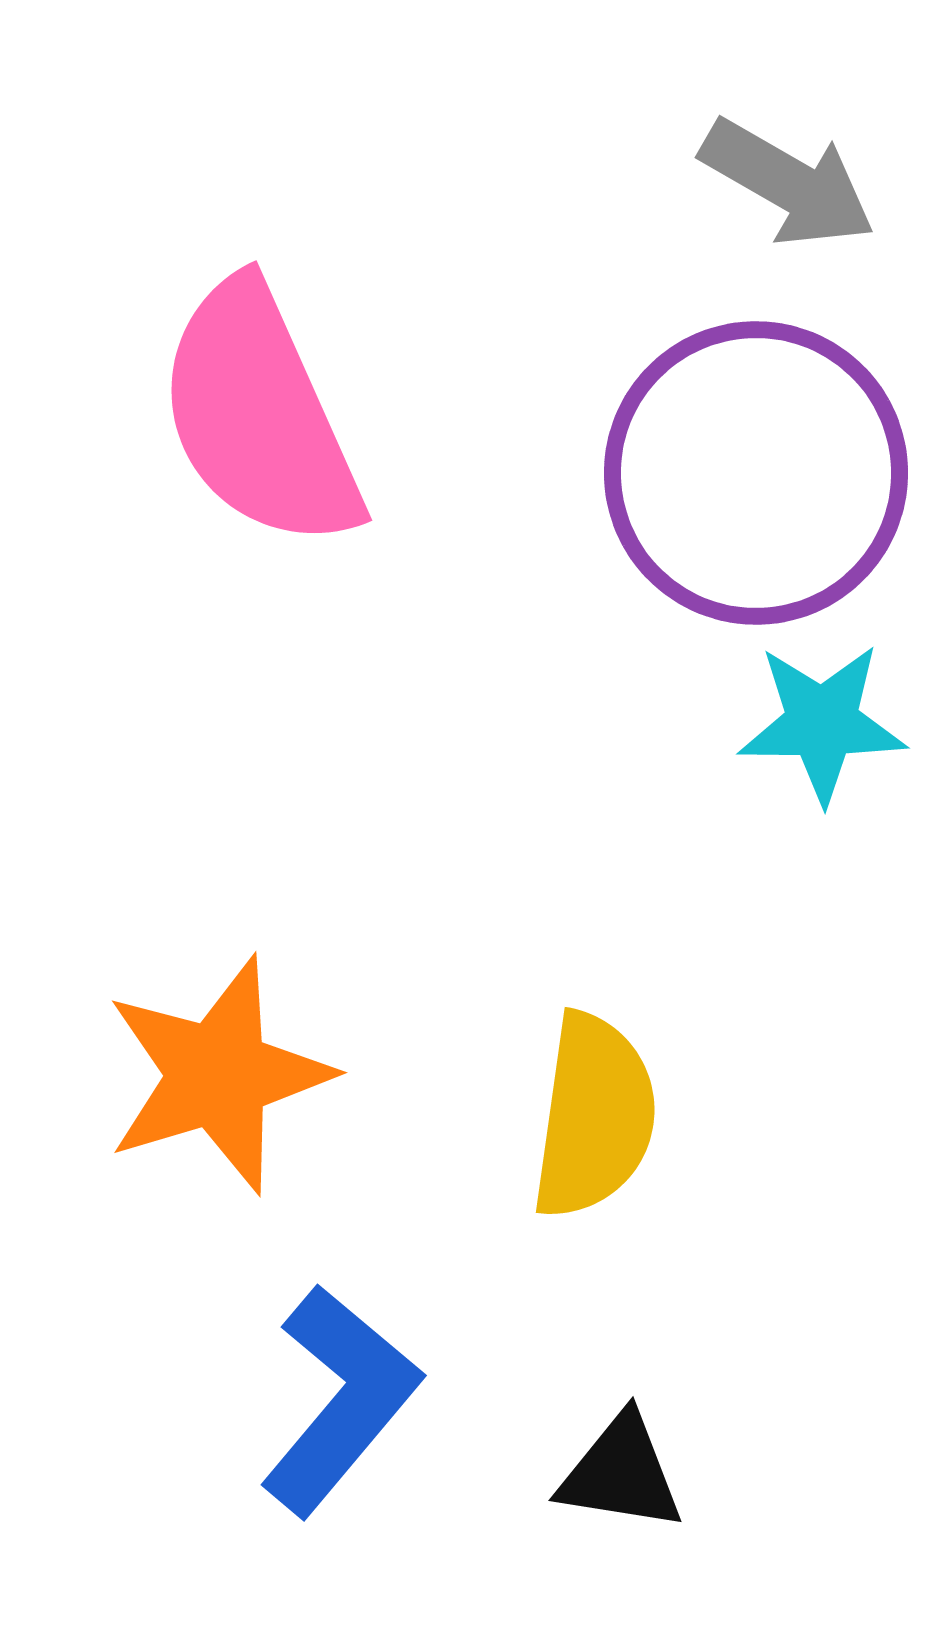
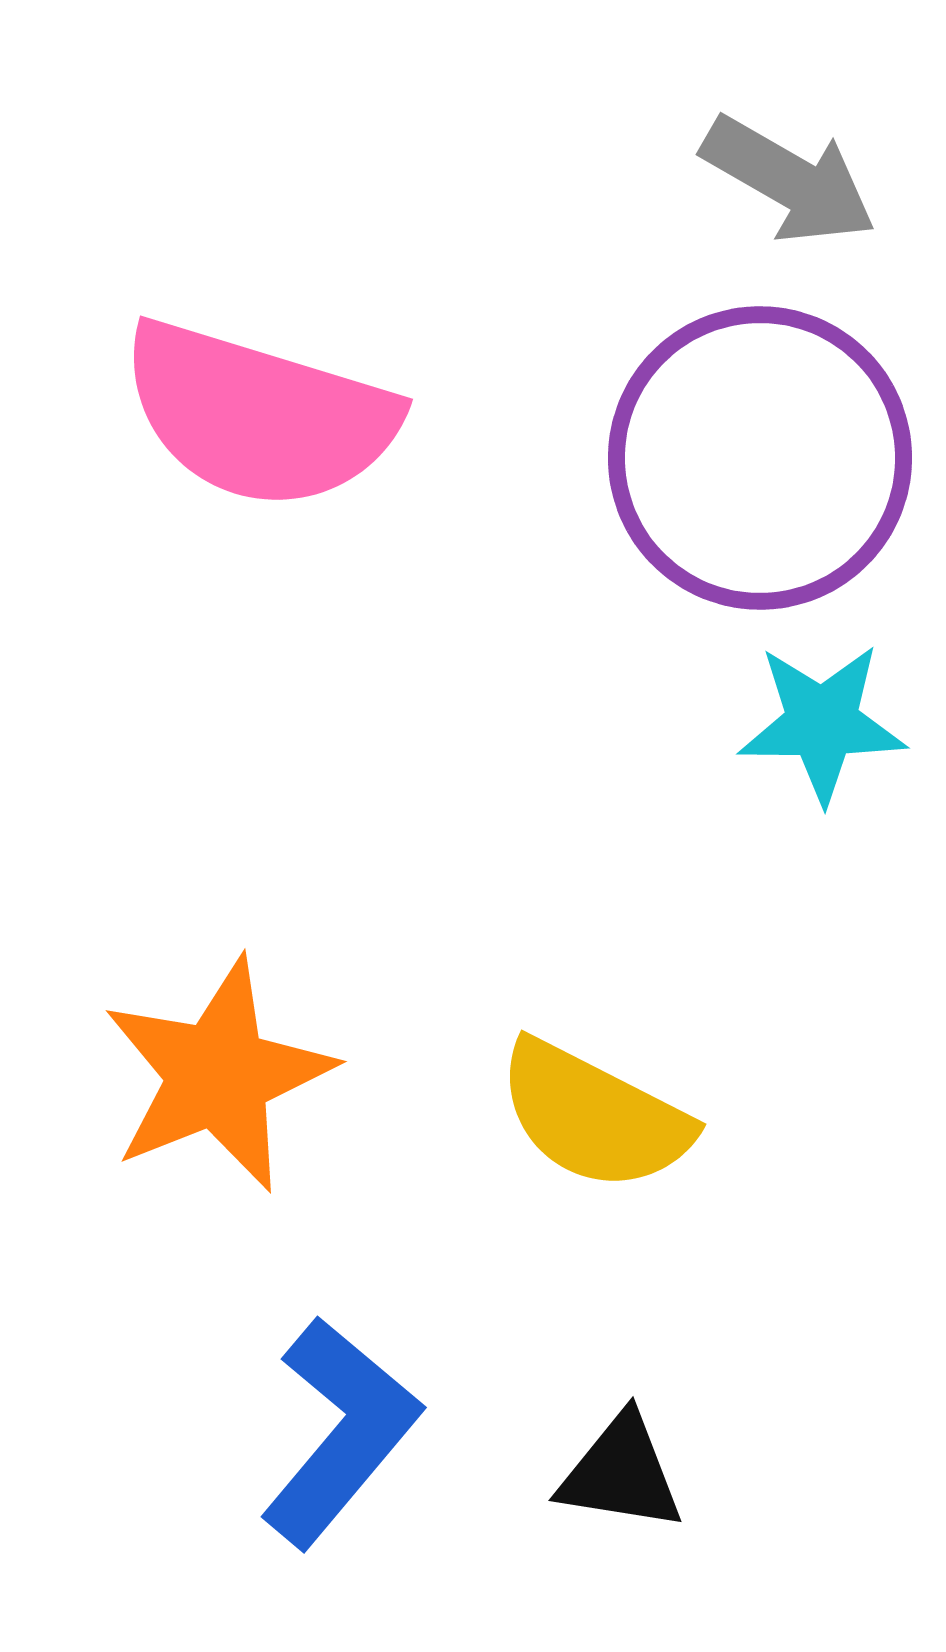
gray arrow: moved 1 px right, 3 px up
pink semicircle: rotated 49 degrees counterclockwise
purple circle: moved 4 px right, 15 px up
orange star: rotated 5 degrees counterclockwise
yellow semicircle: rotated 109 degrees clockwise
blue L-shape: moved 32 px down
